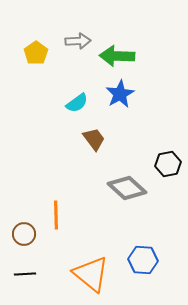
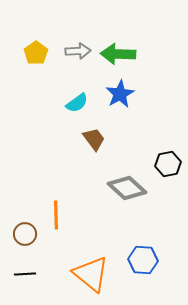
gray arrow: moved 10 px down
green arrow: moved 1 px right, 2 px up
brown circle: moved 1 px right
